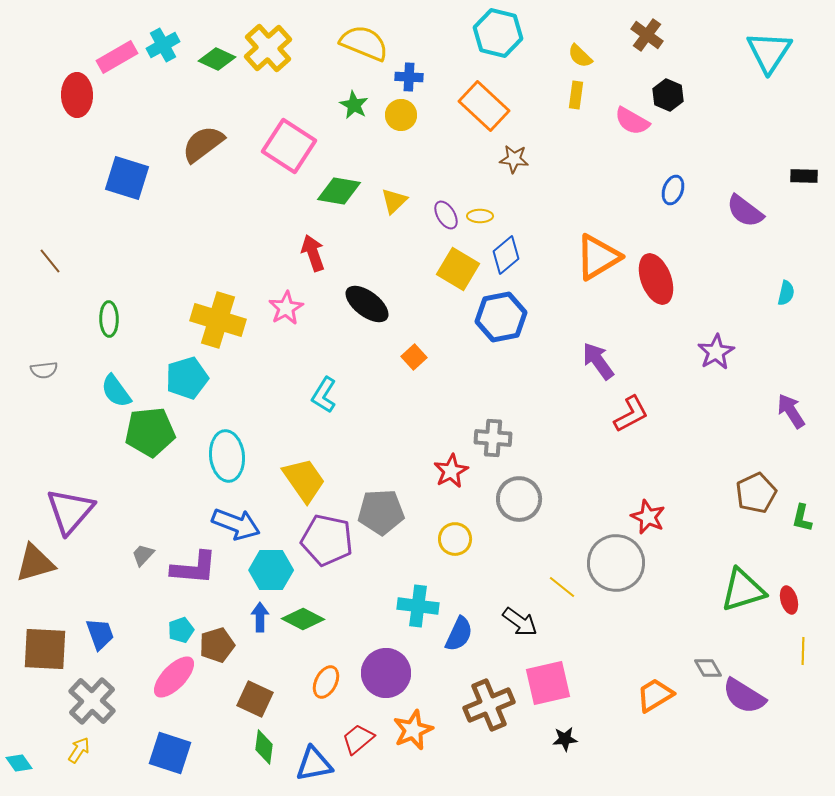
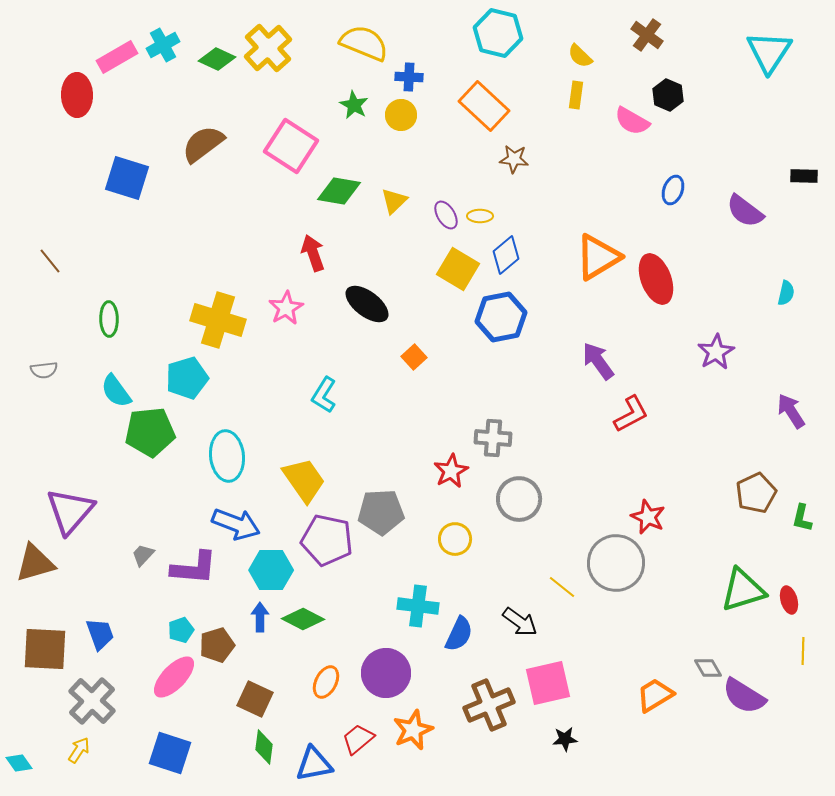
pink square at (289, 146): moved 2 px right
